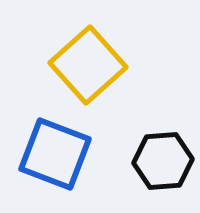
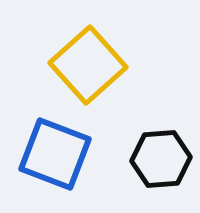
black hexagon: moved 2 px left, 2 px up
